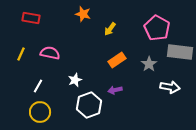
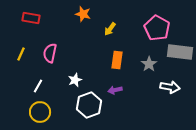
pink semicircle: rotated 90 degrees counterclockwise
orange rectangle: rotated 48 degrees counterclockwise
